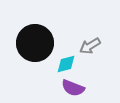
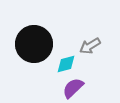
black circle: moved 1 px left, 1 px down
purple semicircle: rotated 115 degrees clockwise
